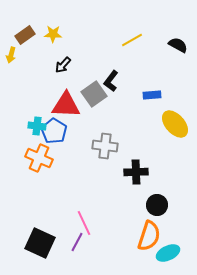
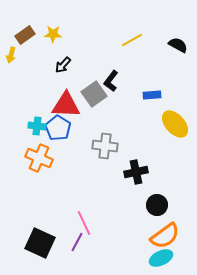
blue pentagon: moved 4 px right, 3 px up
black cross: rotated 10 degrees counterclockwise
orange semicircle: moved 16 px right; rotated 36 degrees clockwise
cyan ellipse: moved 7 px left, 5 px down
